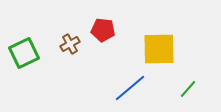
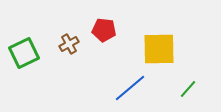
red pentagon: moved 1 px right
brown cross: moved 1 px left
